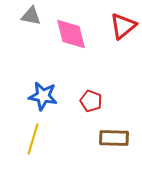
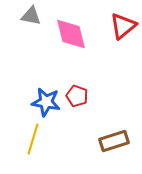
blue star: moved 3 px right, 6 px down
red pentagon: moved 14 px left, 5 px up
brown rectangle: moved 3 px down; rotated 20 degrees counterclockwise
